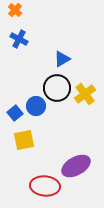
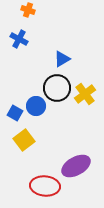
orange cross: moved 13 px right; rotated 24 degrees counterclockwise
blue square: rotated 21 degrees counterclockwise
yellow square: rotated 25 degrees counterclockwise
